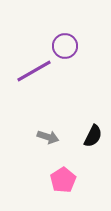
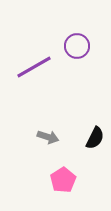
purple circle: moved 12 px right
purple line: moved 4 px up
black semicircle: moved 2 px right, 2 px down
